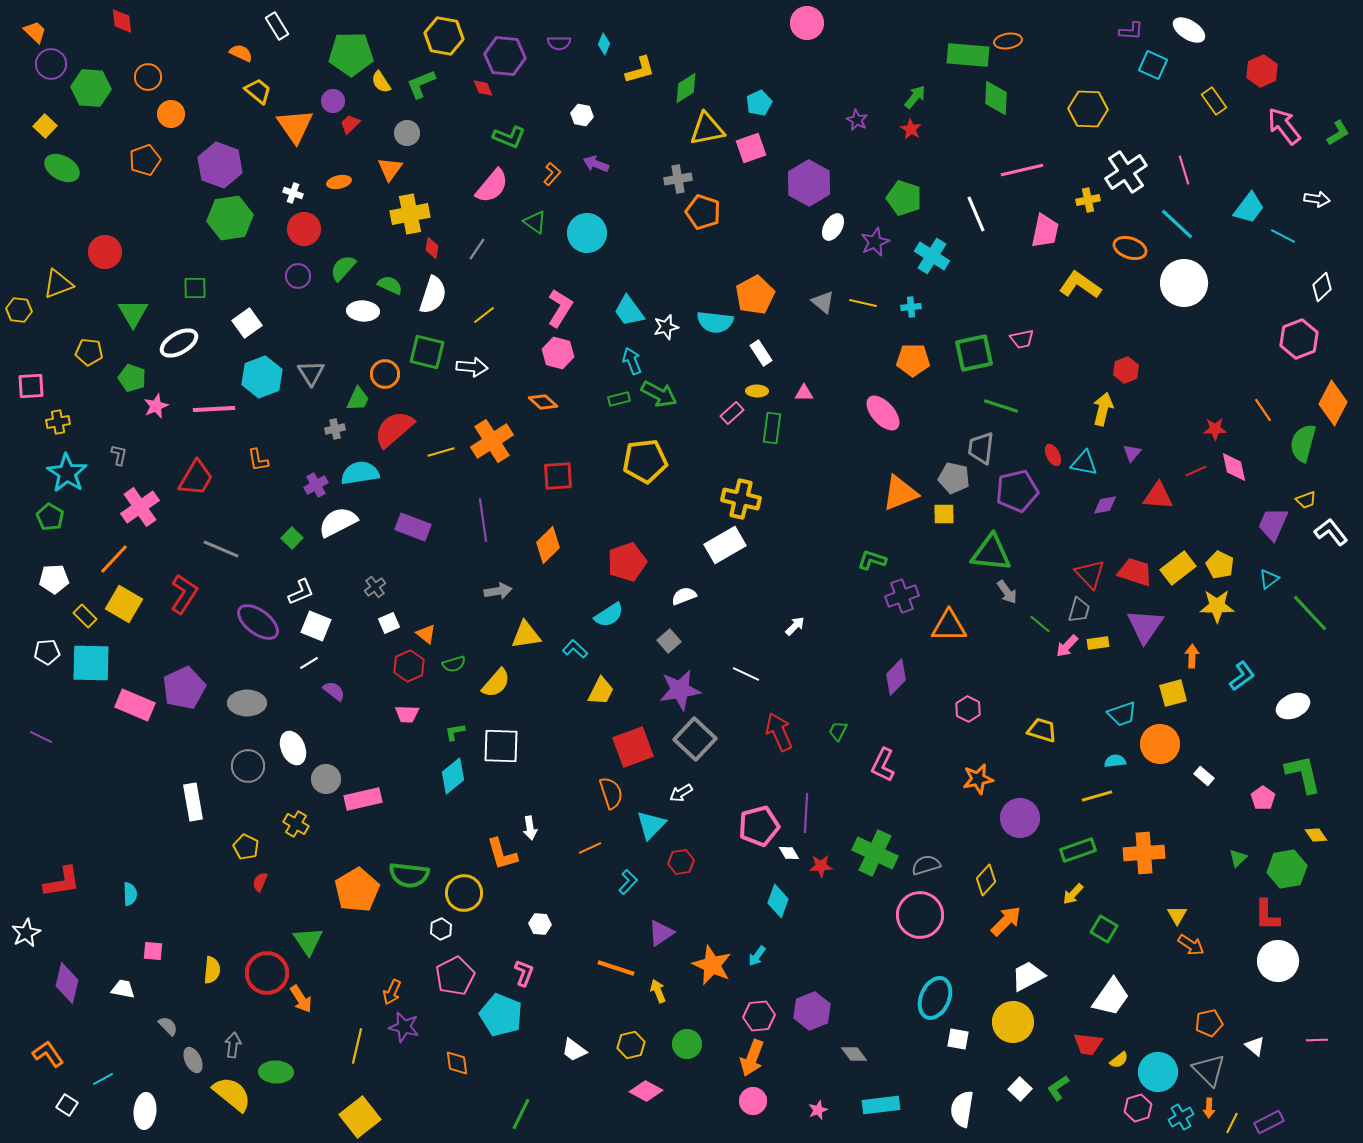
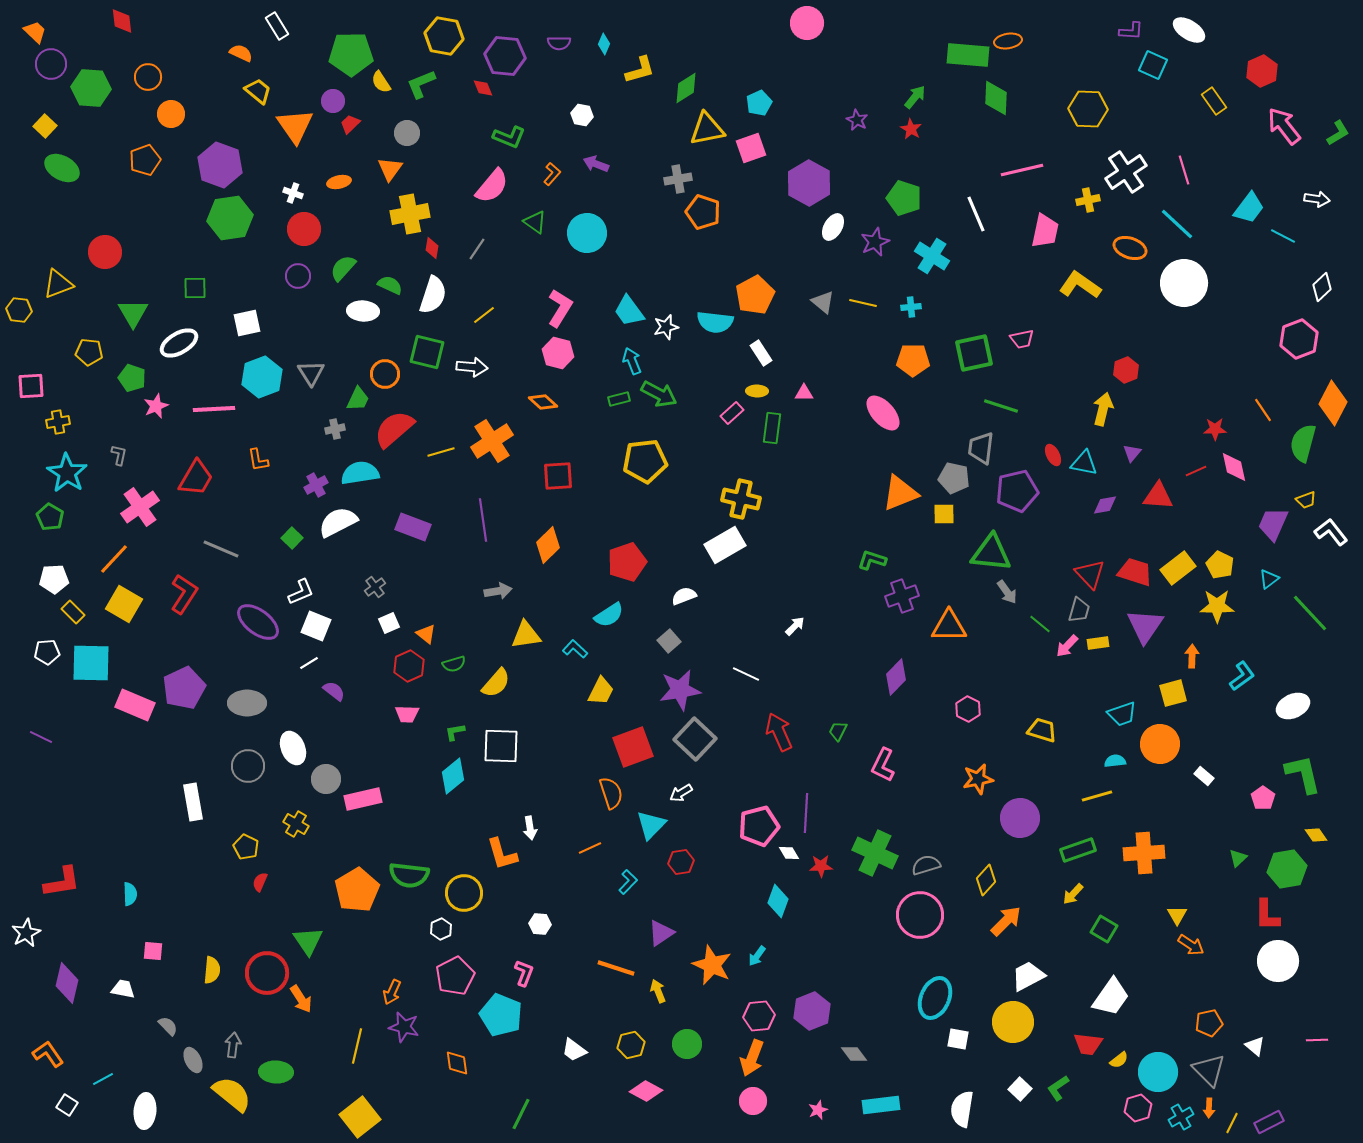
white square at (247, 323): rotated 24 degrees clockwise
yellow rectangle at (85, 616): moved 12 px left, 4 px up
